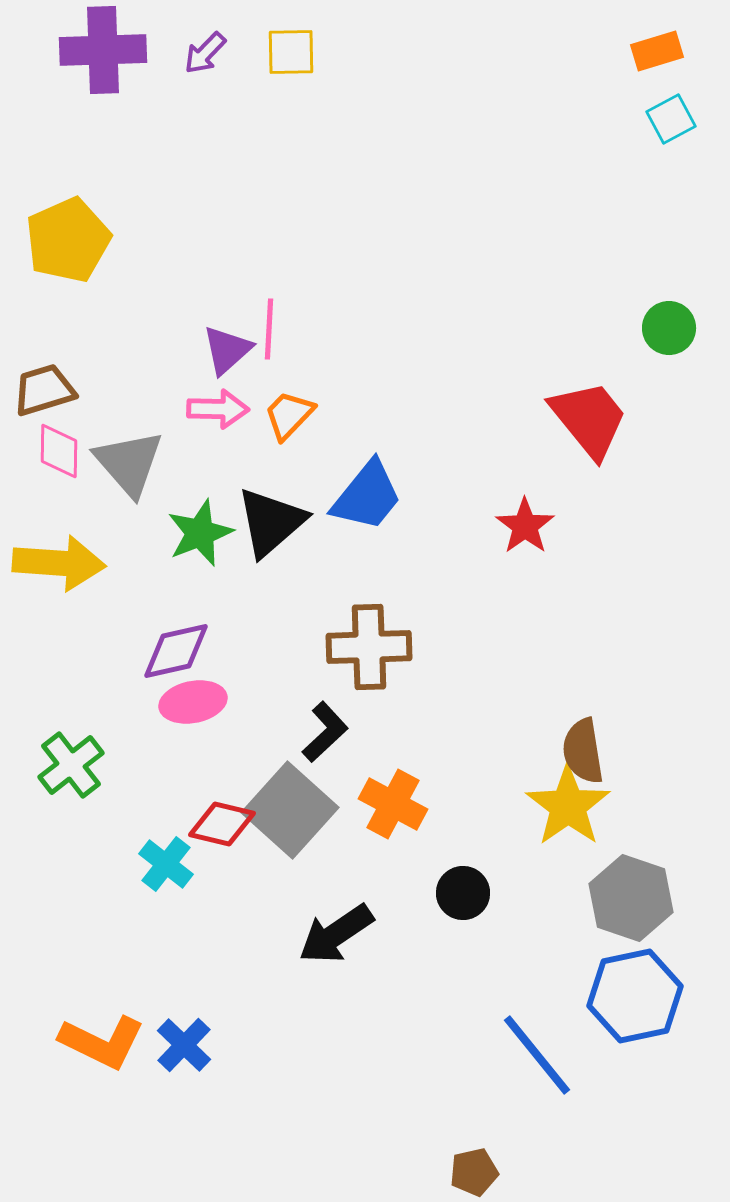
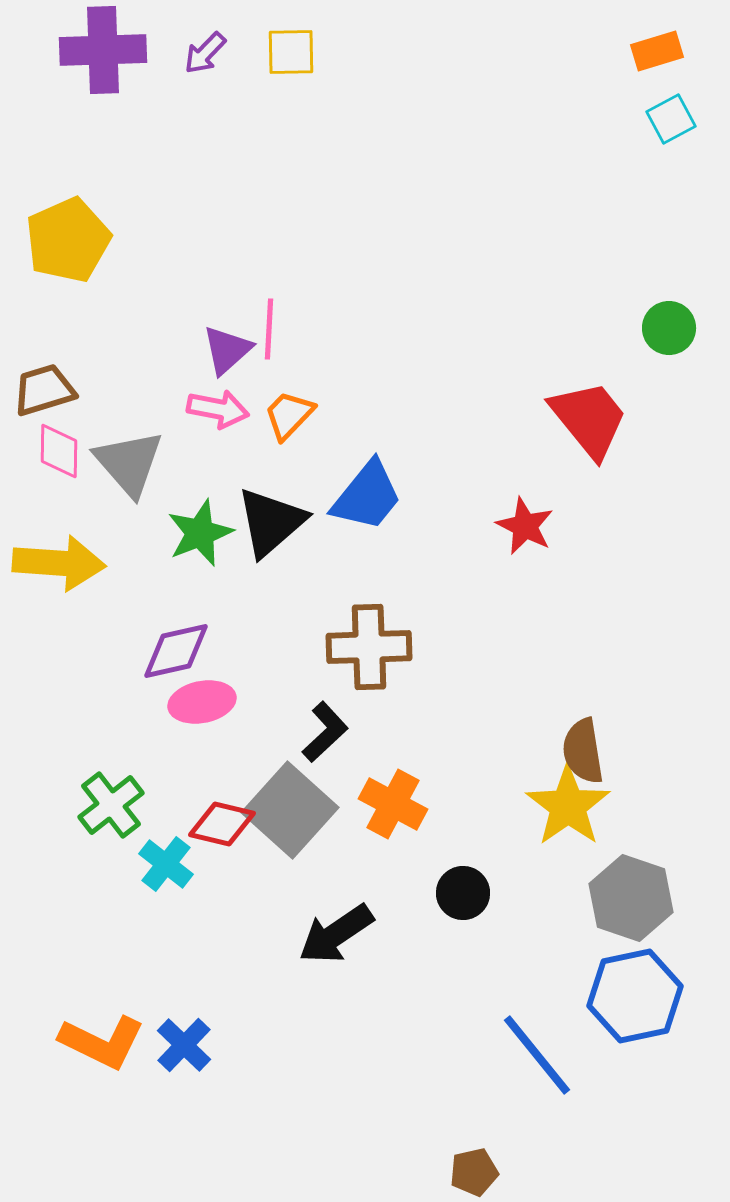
pink arrow: rotated 10 degrees clockwise
red star: rotated 10 degrees counterclockwise
pink ellipse: moved 9 px right
green cross: moved 40 px right, 40 px down
